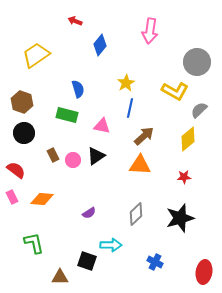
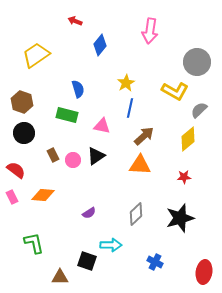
orange diamond: moved 1 px right, 4 px up
